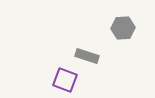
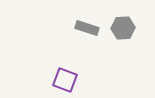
gray rectangle: moved 28 px up
